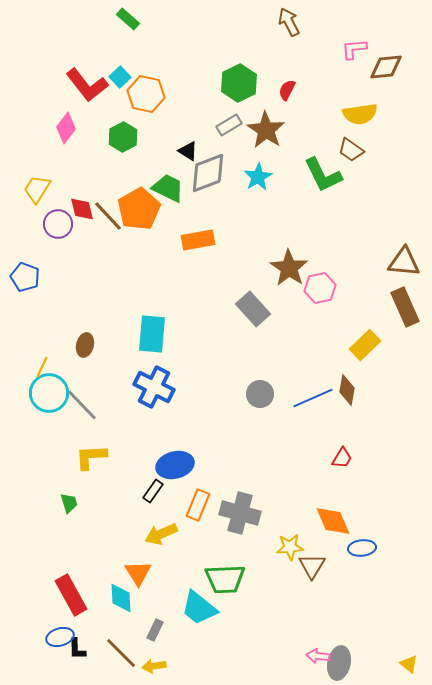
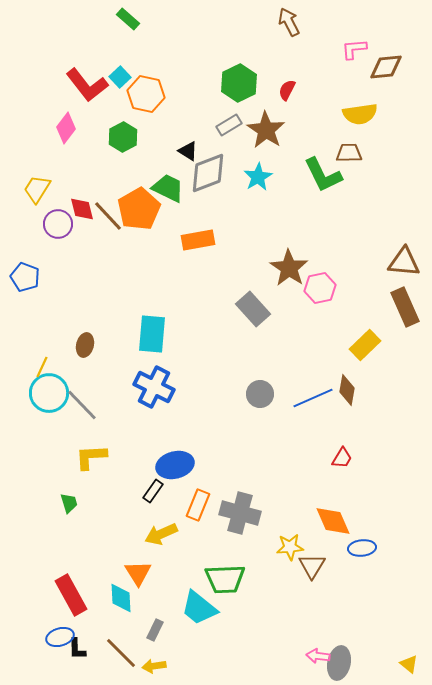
brown trapezoid at (351, 150): moved 2 px left, 3 px down; rotated 144 degrees clockwise
